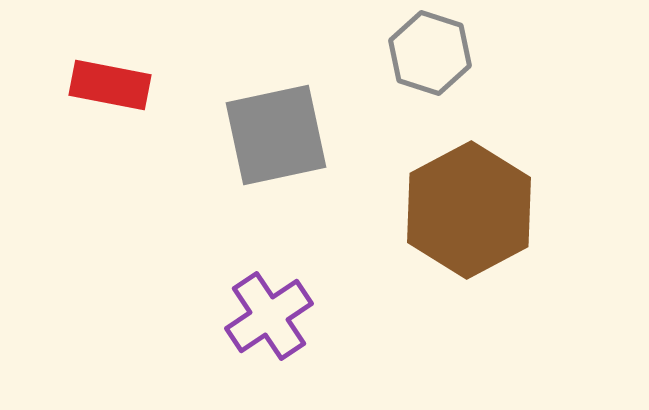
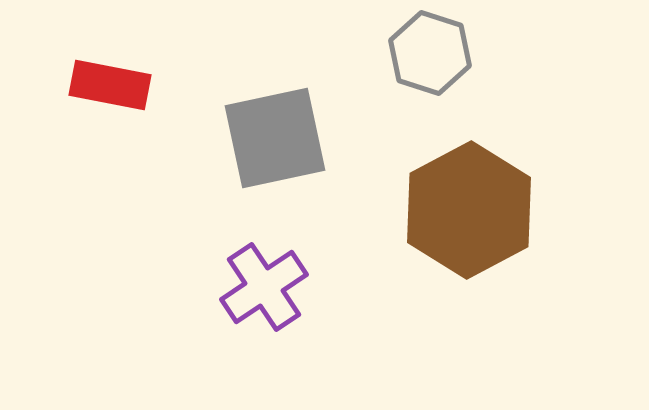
gray square: moved 1 px left, 3 px down
purple cross: moved 5 px left, 29 px up
